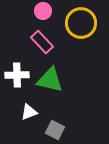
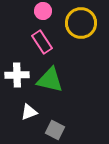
pink rectangle: rotated 10 degrees clockwise
